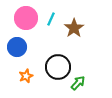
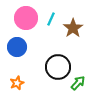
brown star: moved 1 px left
orange star: moved 9 px left, 7 px down
